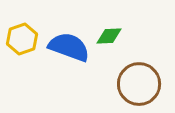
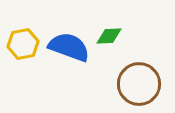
yellow hexagon: moved 1 px right, 5 px down; rotated 8 degrees clockwise
